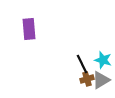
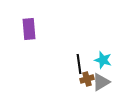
black line: moved 3 px left; rotated 18 degrees clockwise
gray triangle: moved 2 px down
